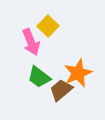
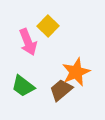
pink arrow: moved 3 px left
orange star: moved 2 px left, 1 px up
green trapezoid: moved 16 px left, 9 px down
